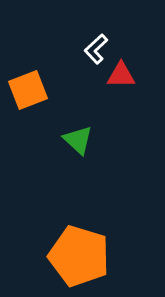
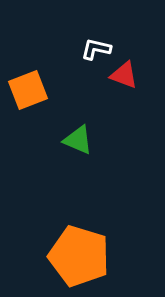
white L-shape: rotated 56 degrees clockwise
red triangle: moved 3 px right; rotated 20 degrees clockwise
green triangle: rotated 20 degrees counterclockwise
